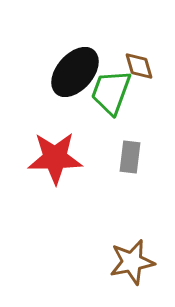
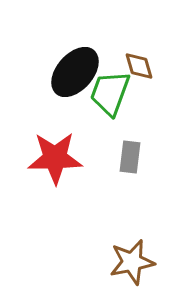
green trapezoid: moved 1 px left, 1 px down
